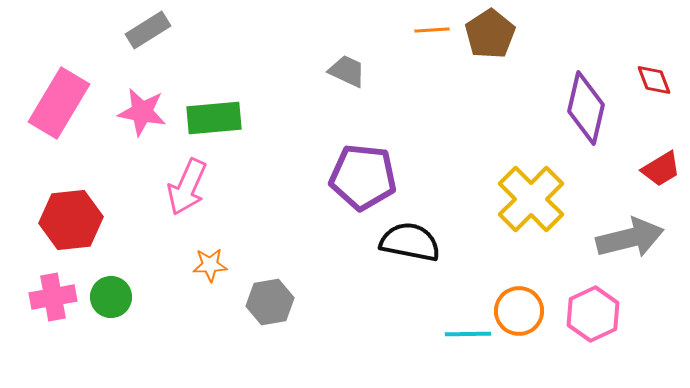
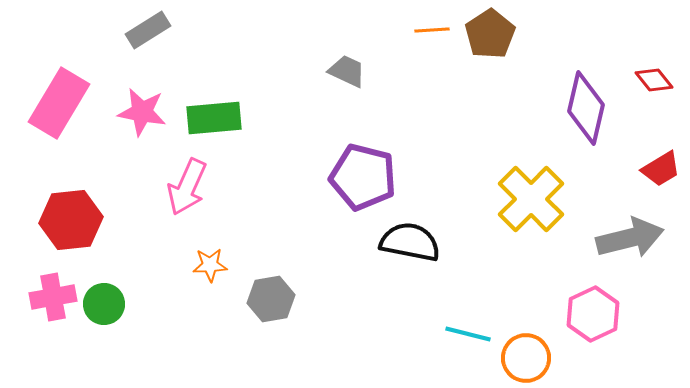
red diamond: rotated 18 degrees counterclockwise
purple pentagon: rotated 8 degrees clockwise
green circle: moved 7 px left, 7 px down
gray hexagon: moved 1 px right, 3 px up
orange circle: moved 7 px right, 47 px down
cyan line: rotated 15 degrees clockwise
